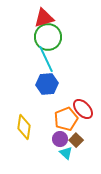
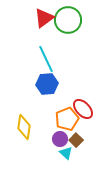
red triangle: rotated 20 degrees counterclockwise
green circle: moved 20 px right, 17 px up
orange pentagon: moved 1 px right
